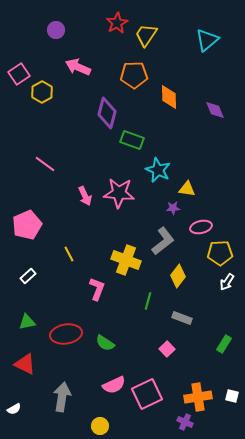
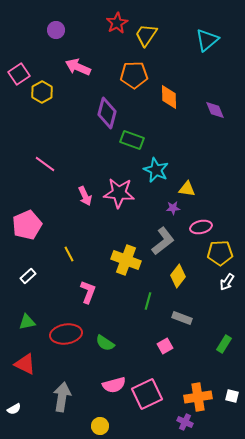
cyan star at (158, 170): moved 2 px left
pink L-shape at (97, 289): moved 9 px left, 3 px down
pink square at (167, 349): moved 2 px left, 3 px up; rotated 14 degrees clockwise
pink semicircle at (114, 385): rotated 10 degrees clockwise
